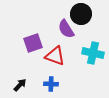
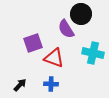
red triangle: moved 1 px left, 2 px down
